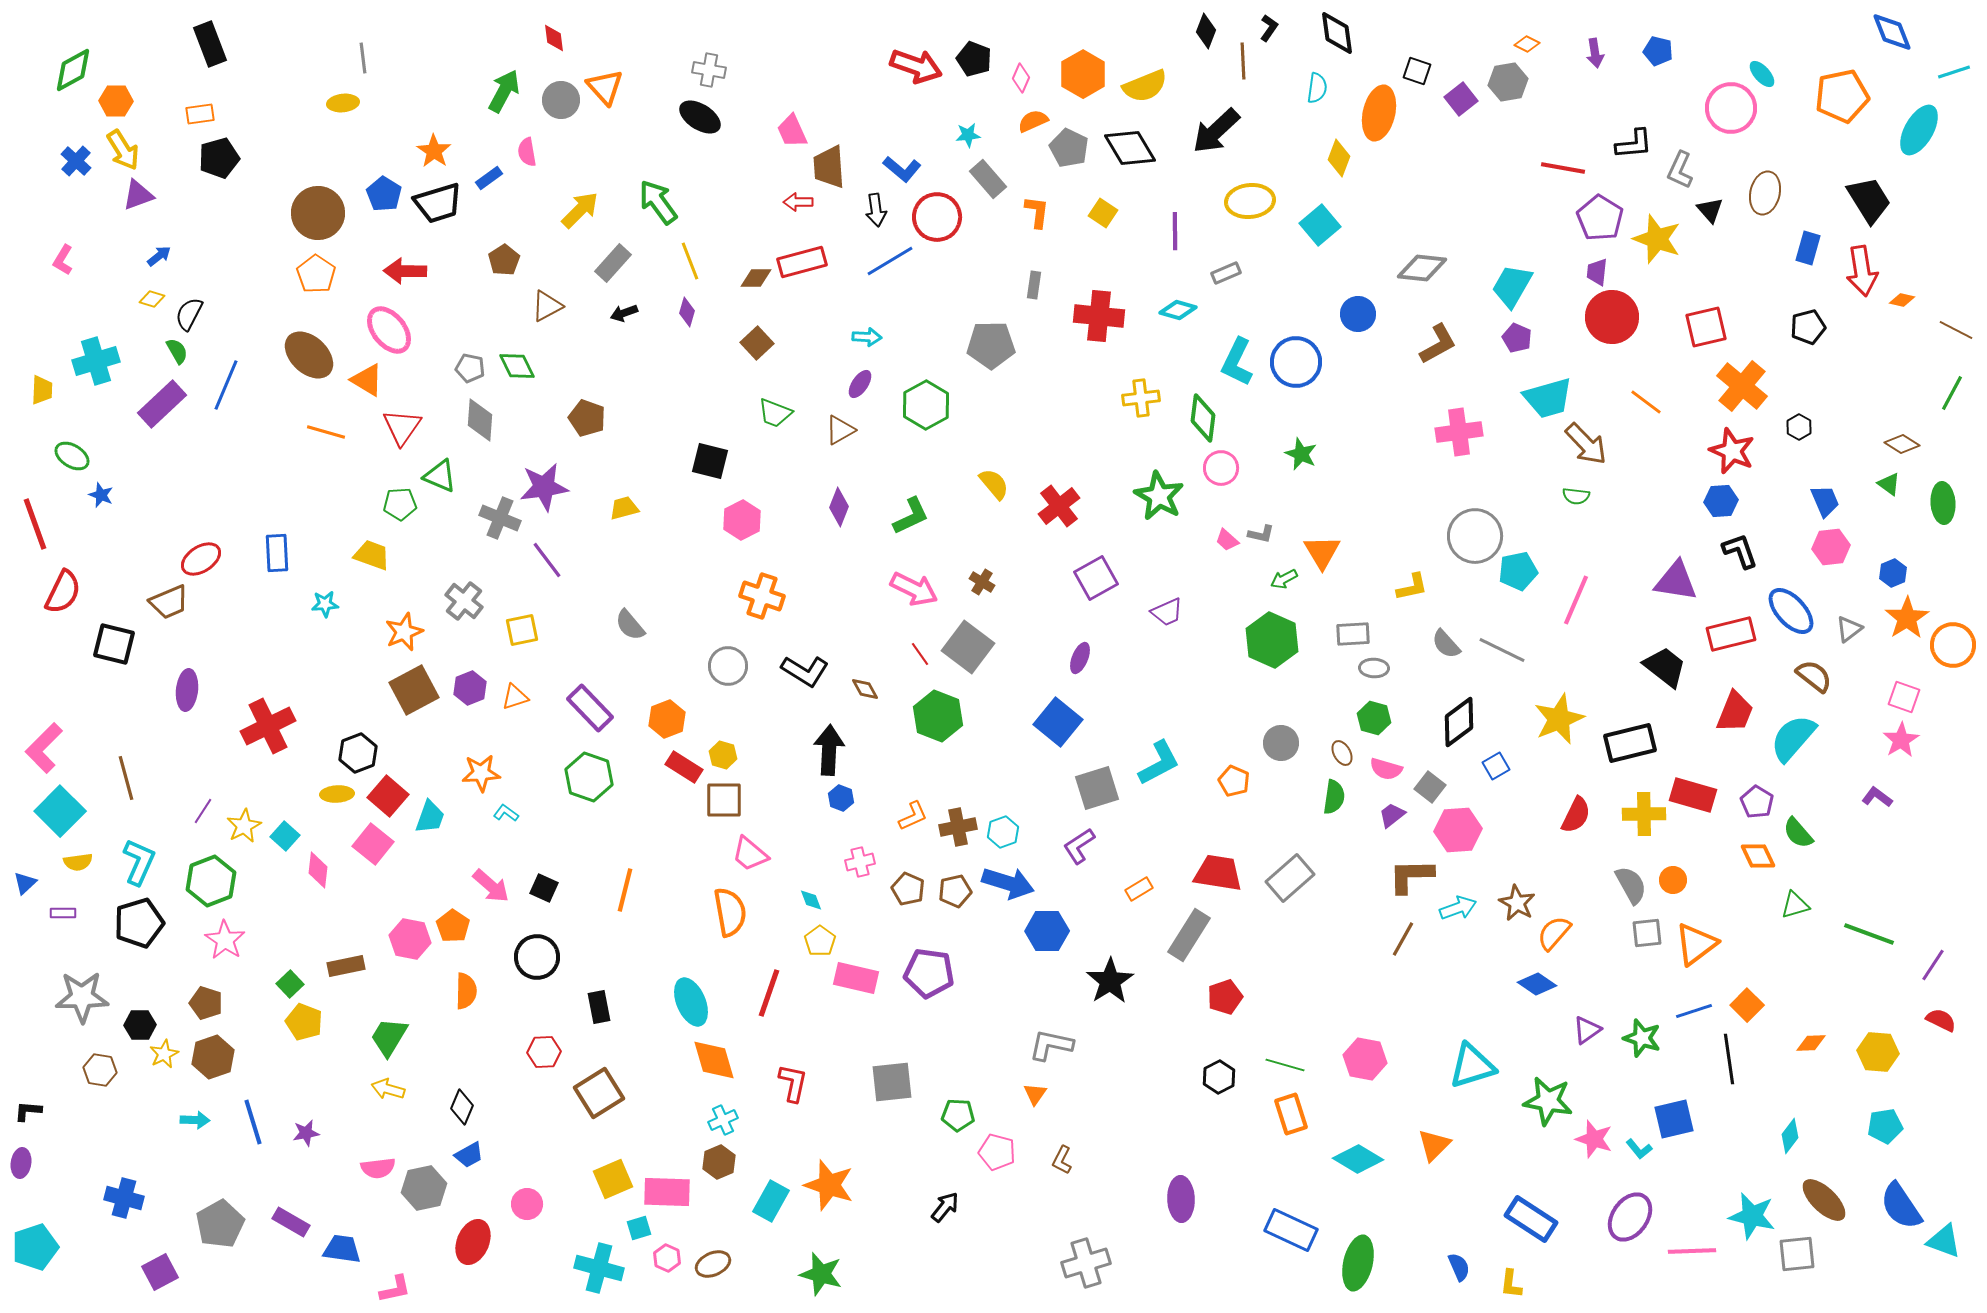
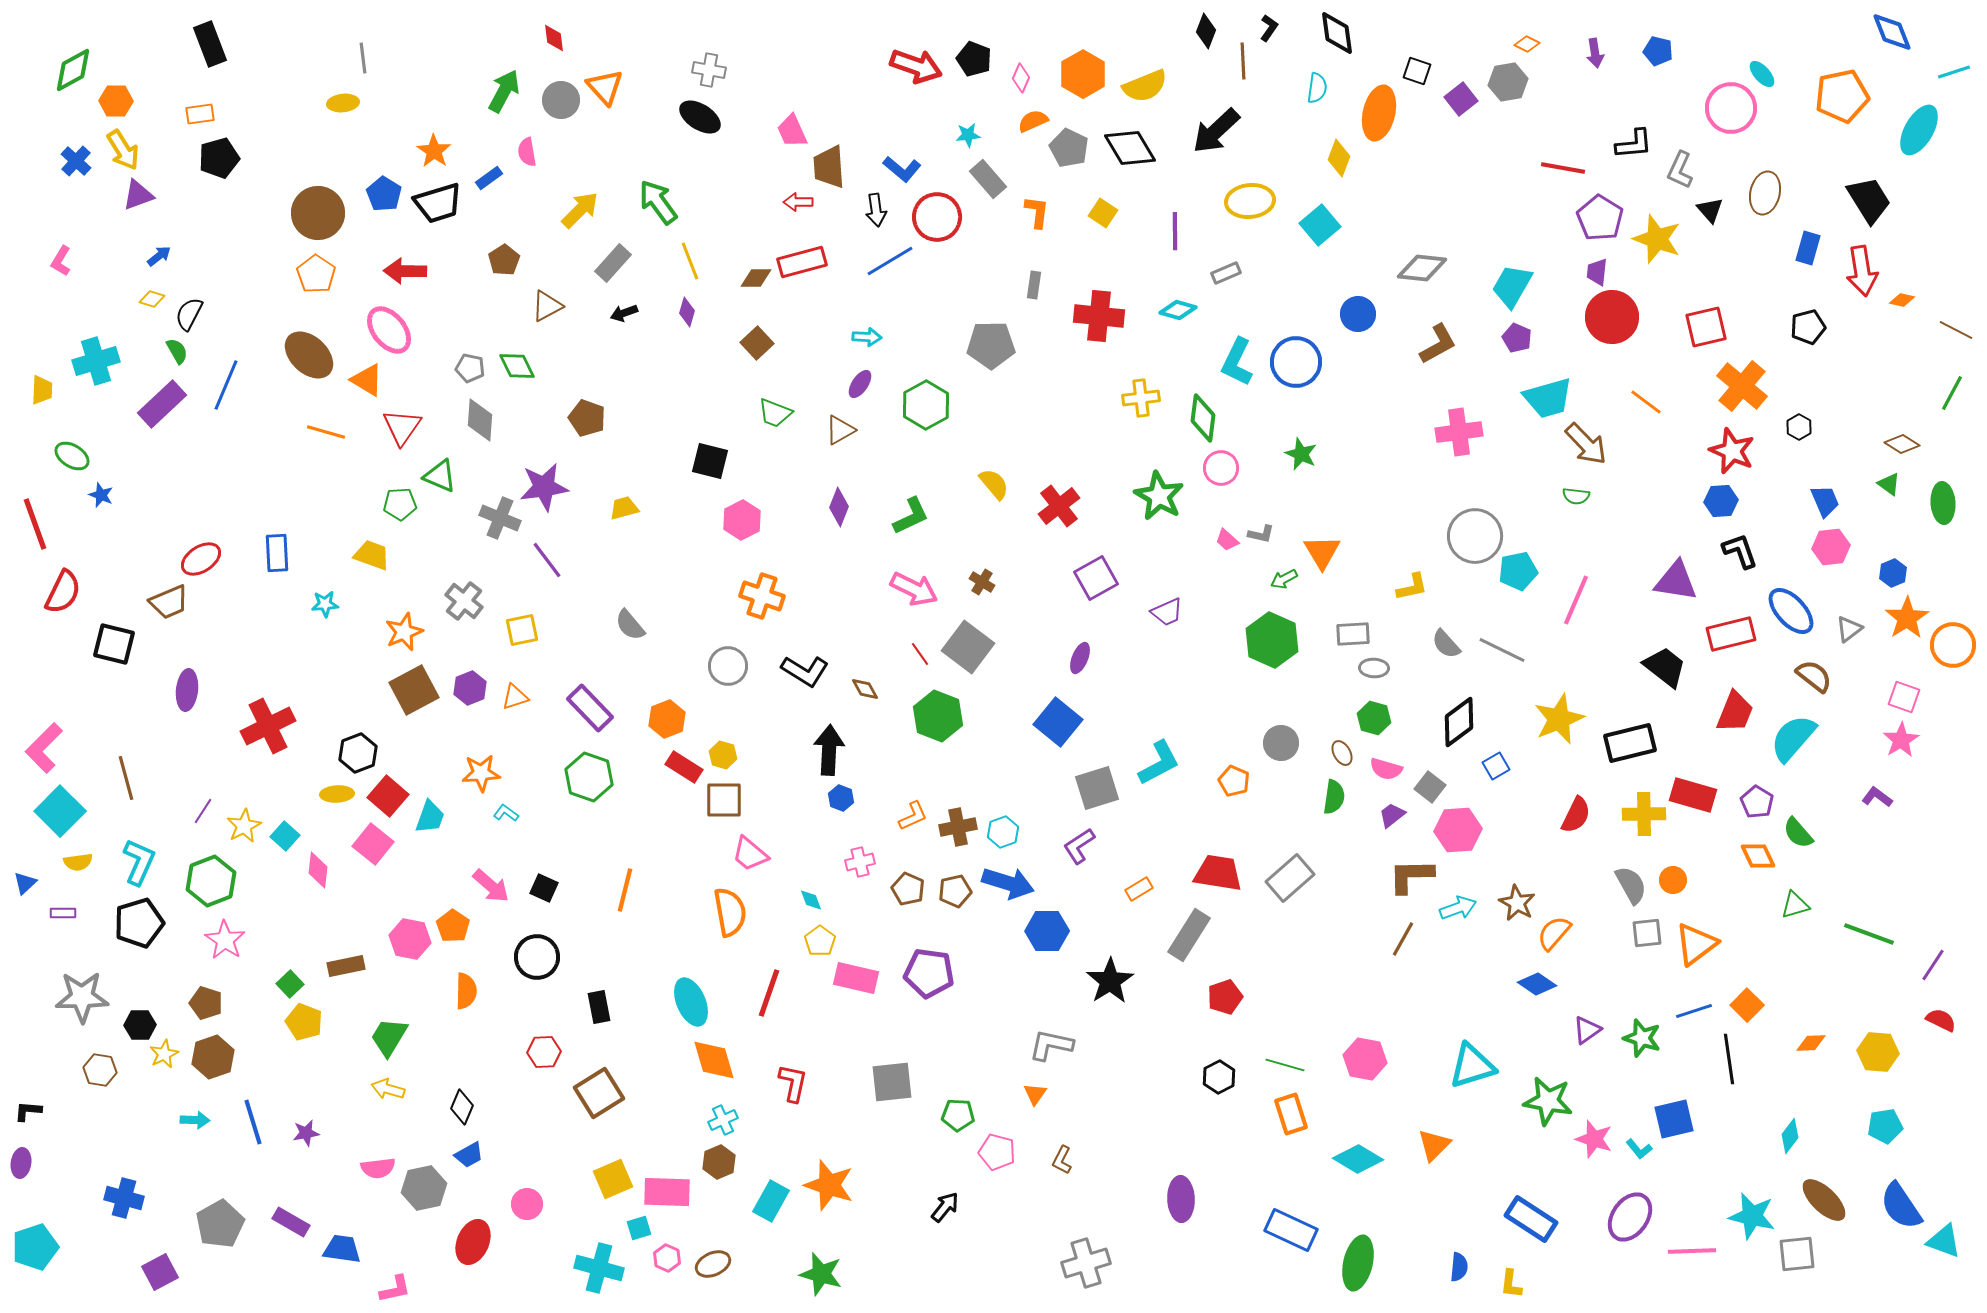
pink L-shape at (63, 260): moved 2 px left, 1 px down
blue semicircle at (1459, 1267): rotated 28 degrees clockwise
